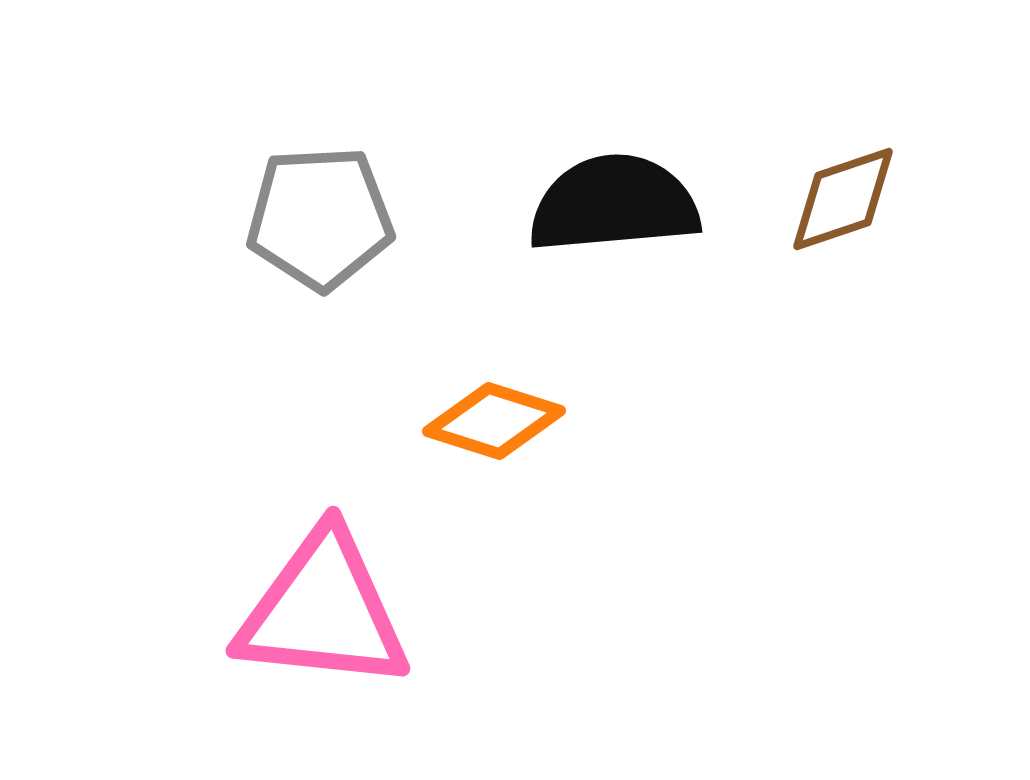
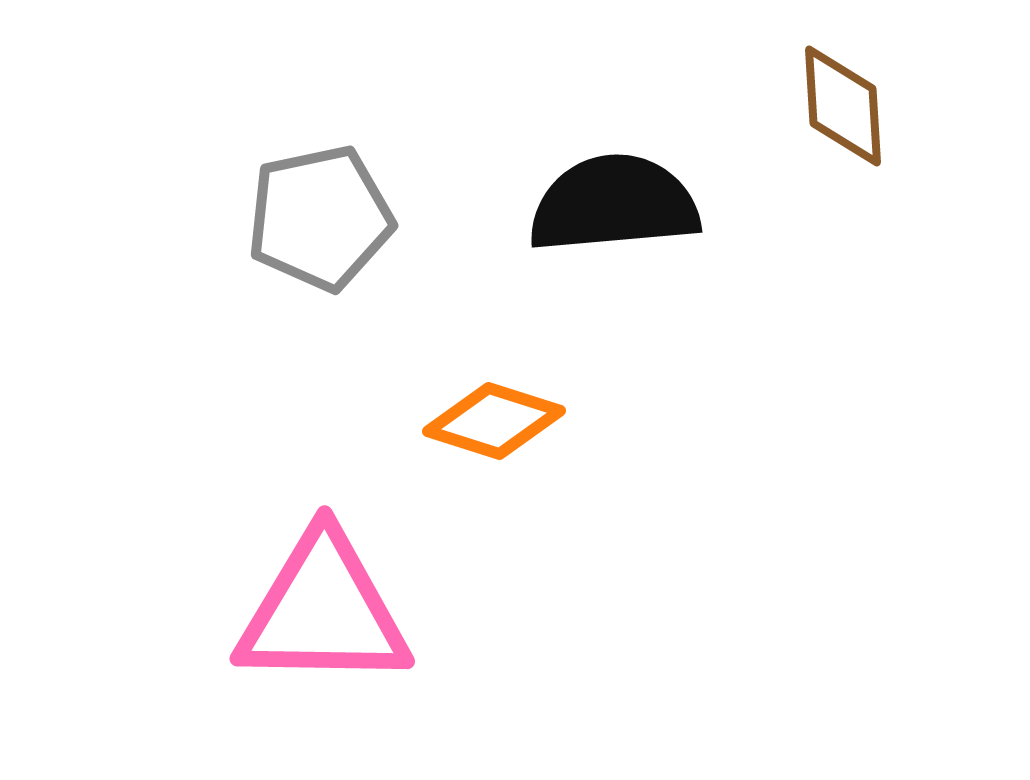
brown diamond: moved 93 px up; rotated 75 degrees counterclockwise
gray pentagon: rotated 9 degrees counterclockwise
pink triangle: rotated 5 degrees counterclockwise
